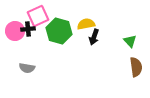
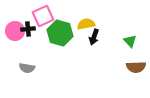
pink square: moved 5 px right
green hexagon: moved 1 px right, 2 px down
brown semicircle: rotated 96 degrees clockwise
